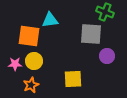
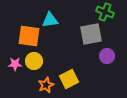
gray square: rotated 15 degrees counterclockwise
yellow square: moved 4 px left; rotated 24 degrees counterclockwise
orange star: moved 15 px right
